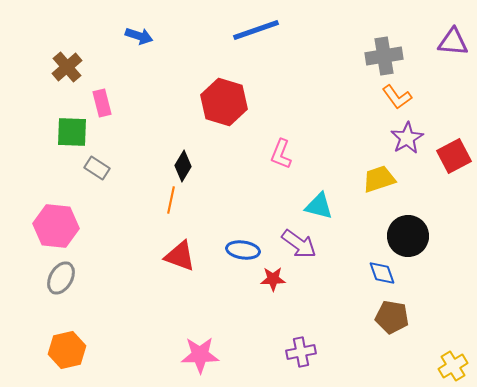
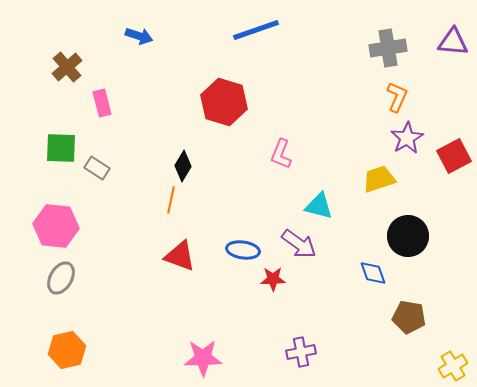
gray cross: moved 4 px right, 8 px up
orange L-shape: rotated 120 degrees counterclockwise
green square: moved 11 px left, 16 px down
blue diamond: moved 9 px left
brown pentagon: moved 17 px right
pink star: moved 3 px right, 3 px down
